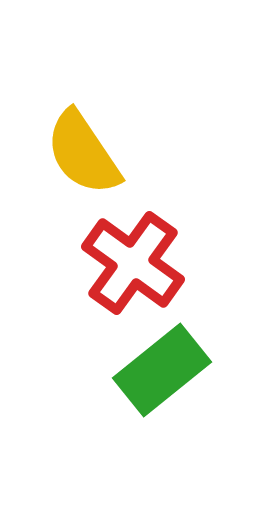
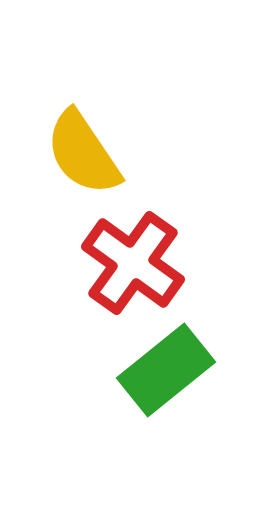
green rectangle: moved 4 px right
